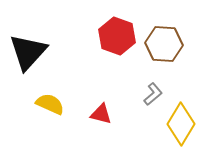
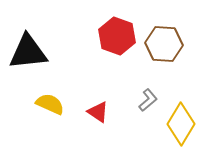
black triangle: rotated 42 degrees clockwise
gray L-shape: moved 5 px left, 6 px down
red triangle: moved 3 px left, 2 px up; rotated 20 degrees clockwise
